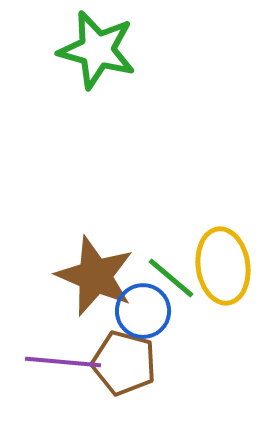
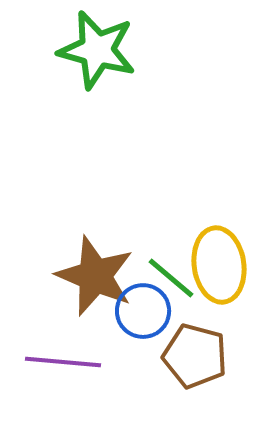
yellow ellipse: moved 4 px left, 1 px up
brown pentagon: moved 71 px right, 7 px up
